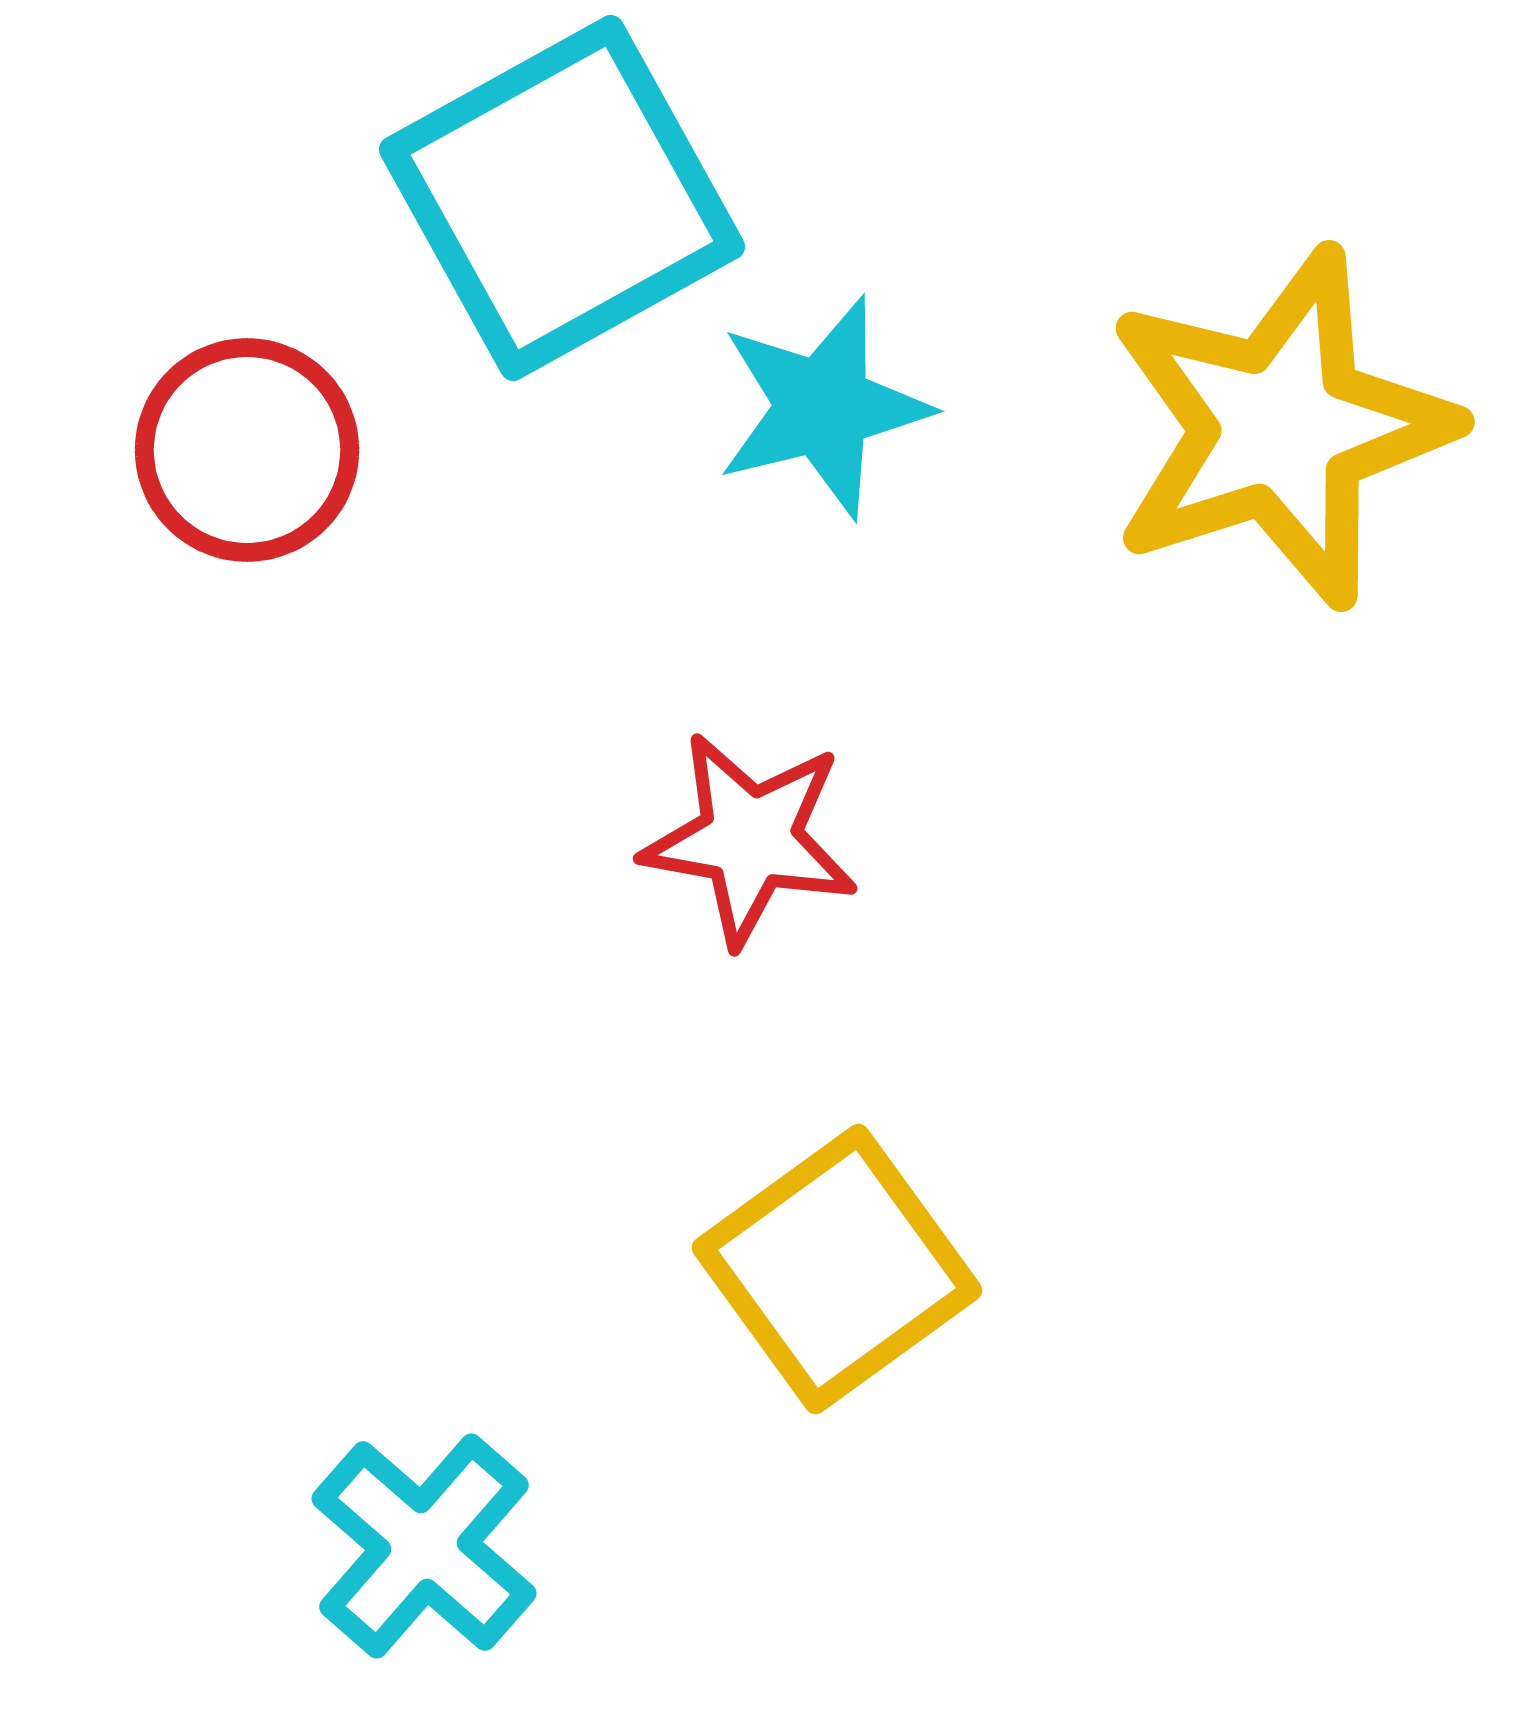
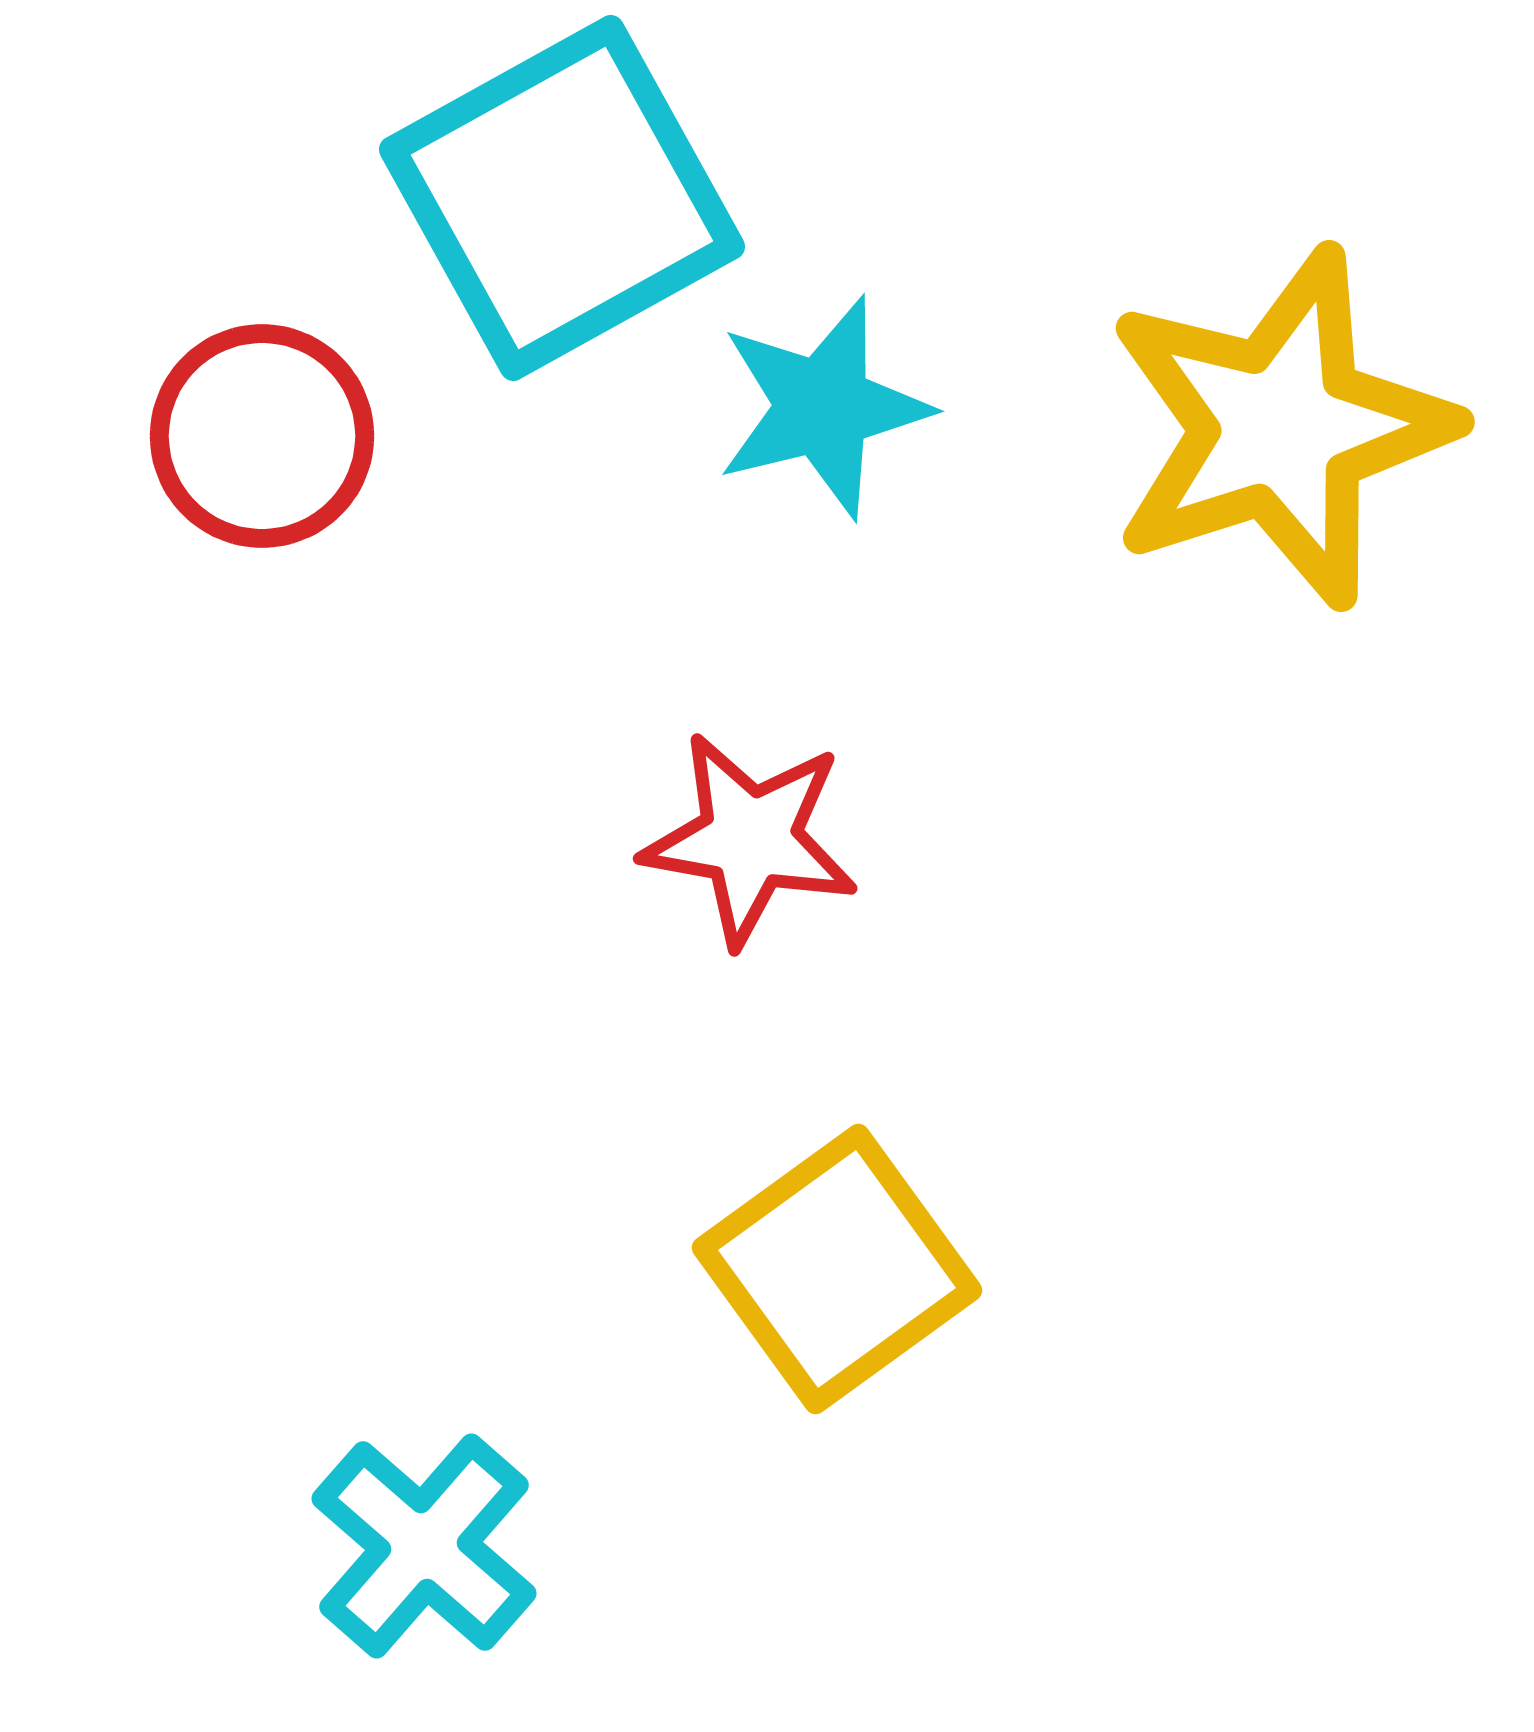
red circle: moved 15 px right, 14 px up
